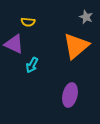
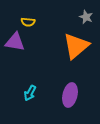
purple triangle: moved 1 px right, 2 px up; rotated 15 degrees counterclockwise
cyan arrow: moved 2 px left, 28 px down
